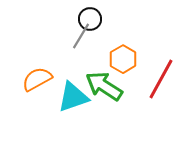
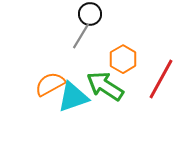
black circle: moved 5 px up
orange semicircle: moved 13 px right, 5 px down
green arrow: moved 1 px right
